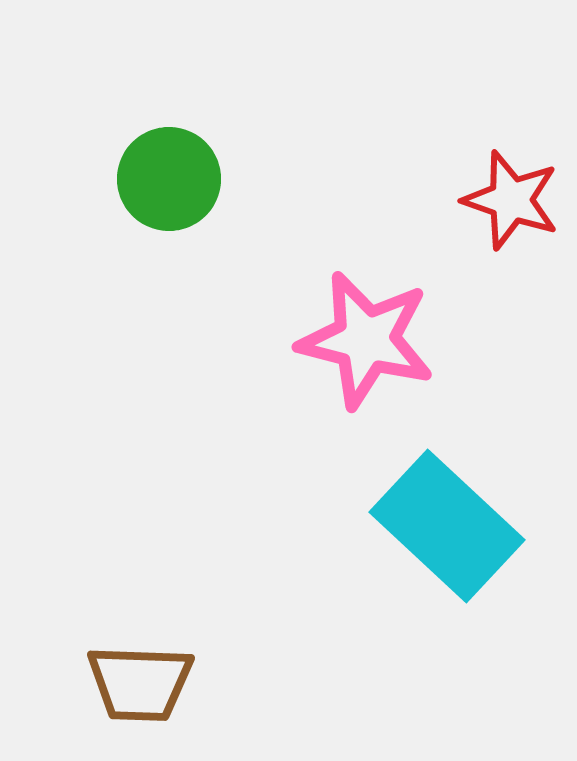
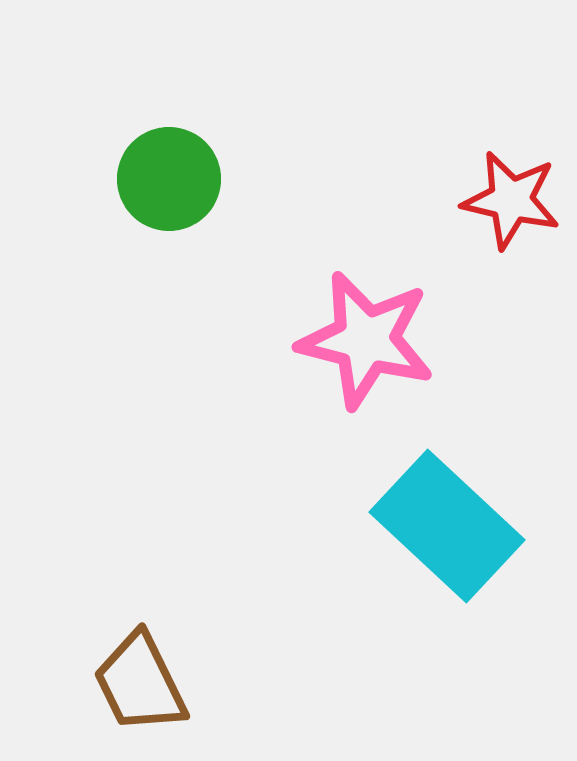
red star: rotated 6 degrees counterclockwise
brown trapezoid: rotated 62 degrees clockwise
